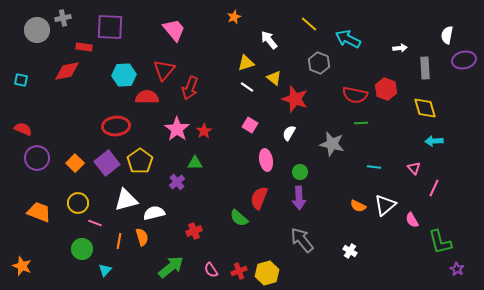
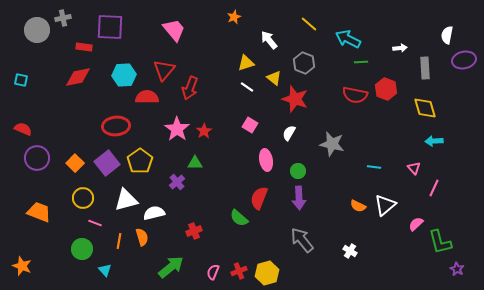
gray hexagon at (319, 63): moved 15 px left
red diamond at (67, 71): moved 11 px right, 6 px down
green line at (361, 123): moved 61 px up
green circle at (300, 172): moved 2 px left, 1 px up
yellow circle at (78, 203): moved 5 px right, 5 px up
pink semicircle at (412, 220): moved 4 px right, 4 px down; rotated 77 degrees clockwise
cyan triangle at (105, 270): rotated 24 degrees counterclockwise
pink semicircle at (211, 270): moved 2 px right, 2 px down; rotated 56 degrees clockwise
